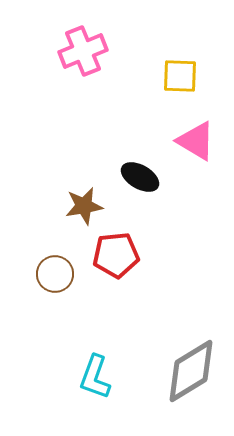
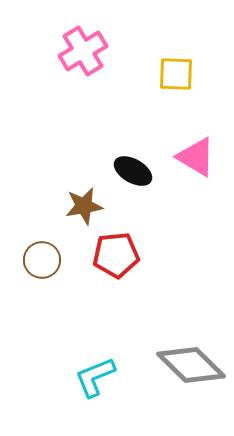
pink cross: rotated 9 degrees counterclockwise
yellow square: moved 4 px left, 2 px up
pink triangle: moved 16 px down
black ellipse: moved 7 px left, 6 px up
brown circle: moved 13 px left, 14 px up
gray diamond: moved 6 px up; rotated 76 degrees clockwise
cyan L-shape: rotated 48 degrees clockwise
